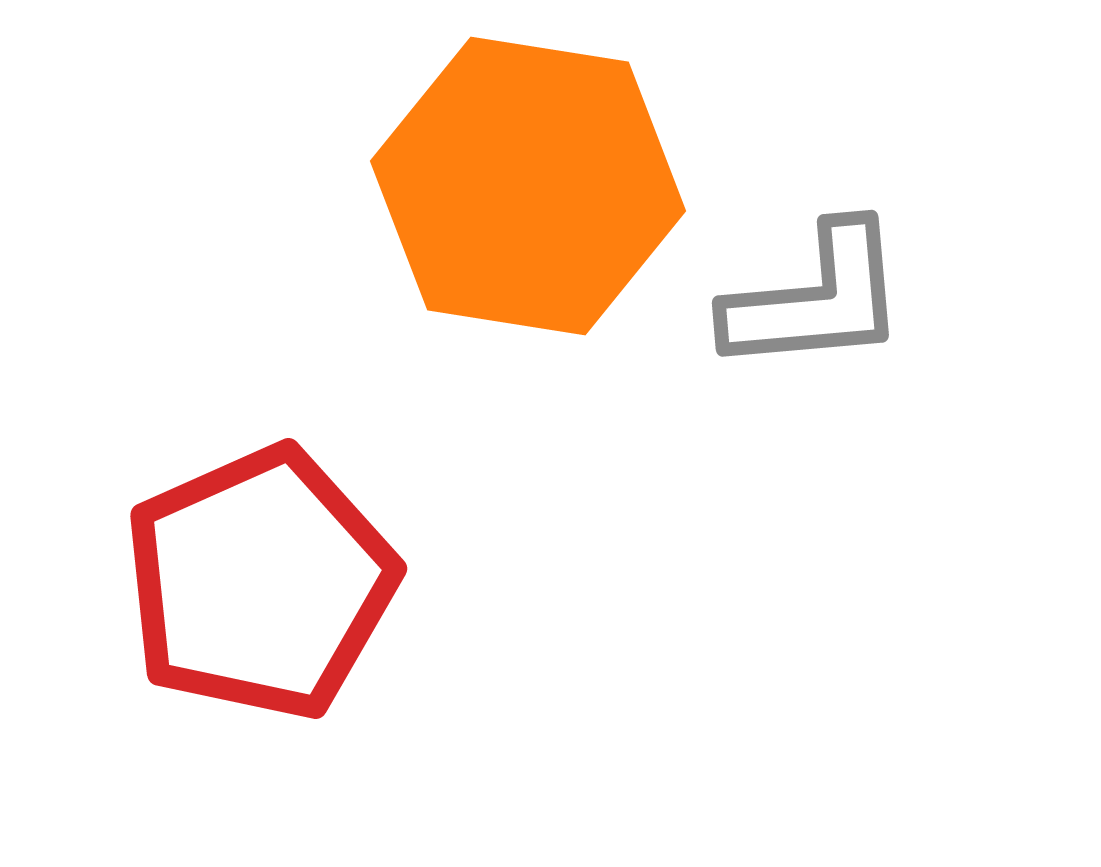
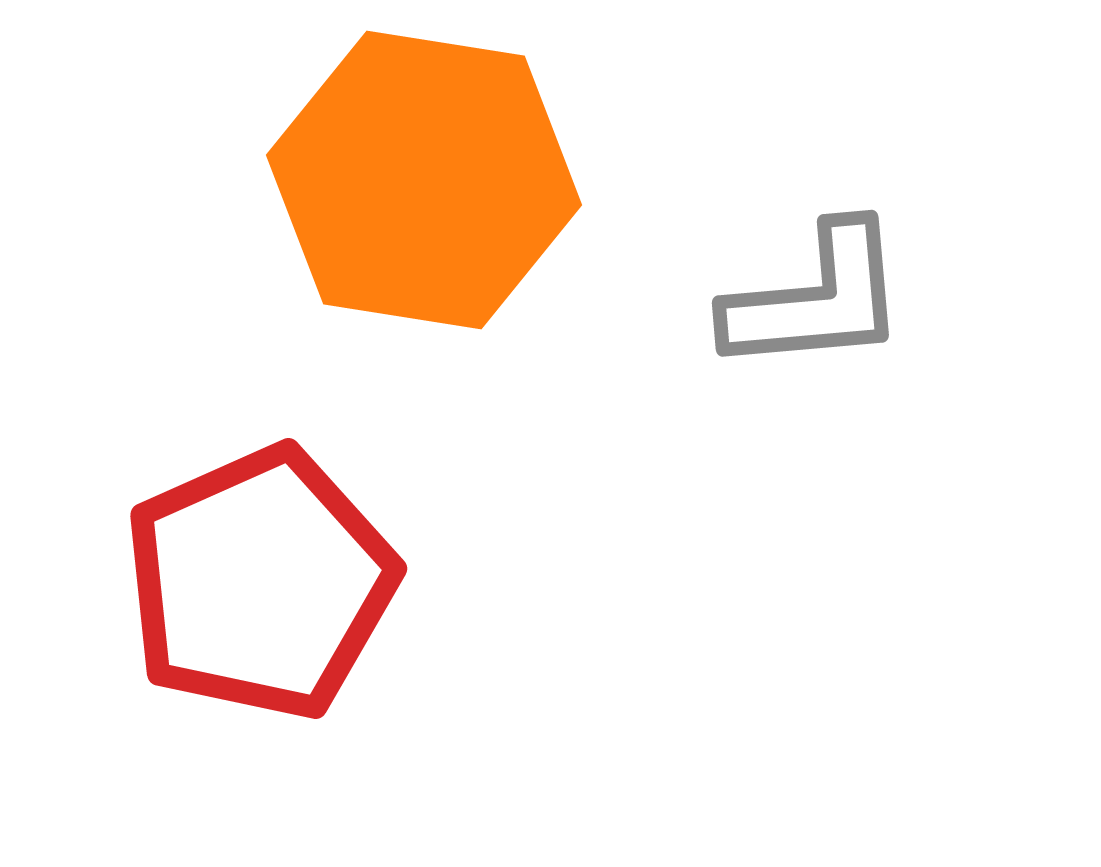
orange hexagon: moved 104 px left, 6 px up
